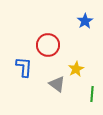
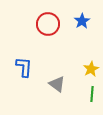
blue star: moved 3 px left
red circle: moved 21 px up
yellow star: moved 15 px right
